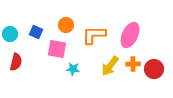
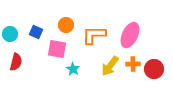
cyan star: rotated 24 degrees clockwise
